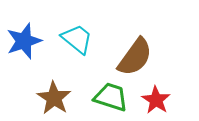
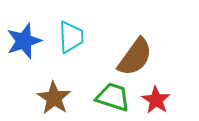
cyan trapezoid: moved 6 px left, 2 px up; rotated 48 degrees clockwise
green trapezoid: moved 2 px right
